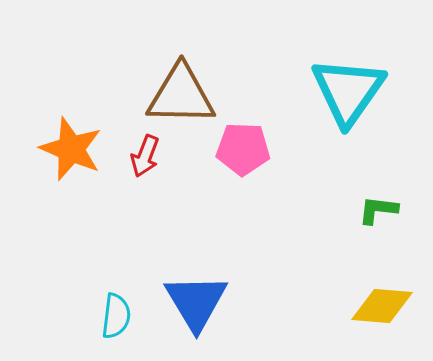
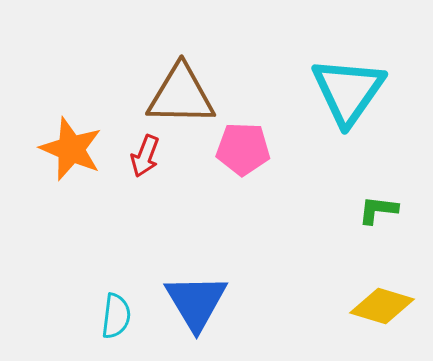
yellow diamond: rotated 12 degrees clockwise
